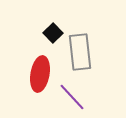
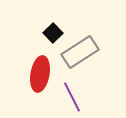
gray rectangle: rotated 63 degrees clockwise
purple line: rotated 16 degrees clockwise
